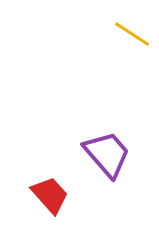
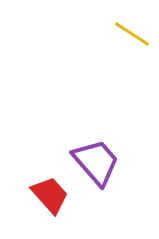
purple trapezoid: moved 11 px left, 8 px down
